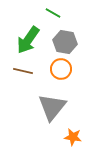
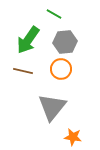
green line: moved 1 px right, 1 px down
gray hexagon: rotated 15 degrees counterclockwise
